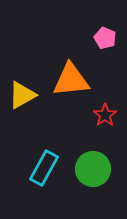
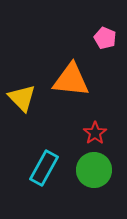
orange triangle: rotated 12 degrees clockwise
yellow triangle: moved 3 px down; rotated 44 degrees counterclockwise
red star: moved 10 px left, 18 px down
green circle: moved 1 px right, 1 px down
